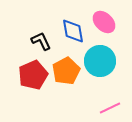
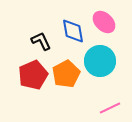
orange pentagon: moved 3 px down
